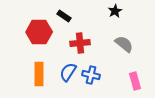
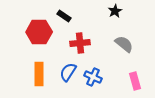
blue cross: moved 2 px right, 2 px down; rotated 12 degrees clockwise
